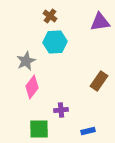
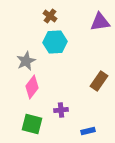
green square: moved 7 px left, 5 px up; rotated 15 degrees clockwise
